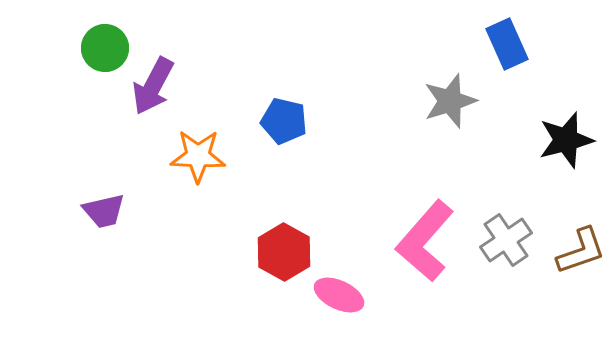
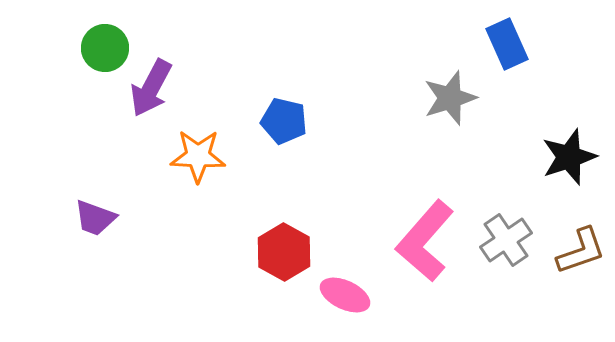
purple arrow: moved 2 px left, 2 px down
gray star: moved 3 px up
black star: moved 3 px right, 17 px down; rotated 4 degrees counterclockwise
purple trapezoid: moved 9 px left, 7 px down; rotated 33 degrees clockwise
pink ellipse: moved 6 px right
